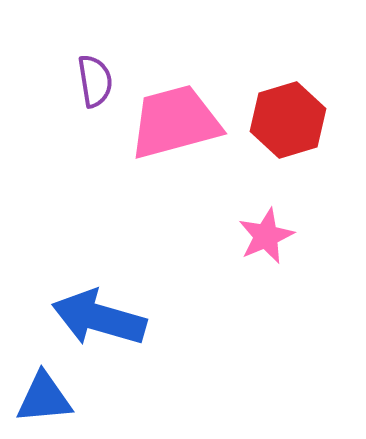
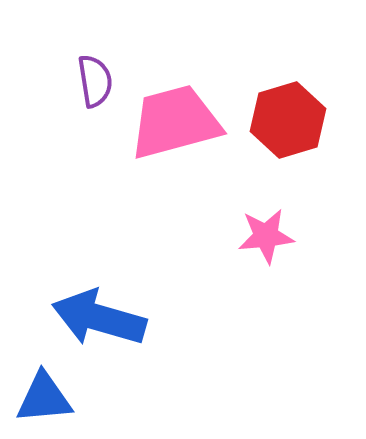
pink star: rotated 18 degrees clockwise
